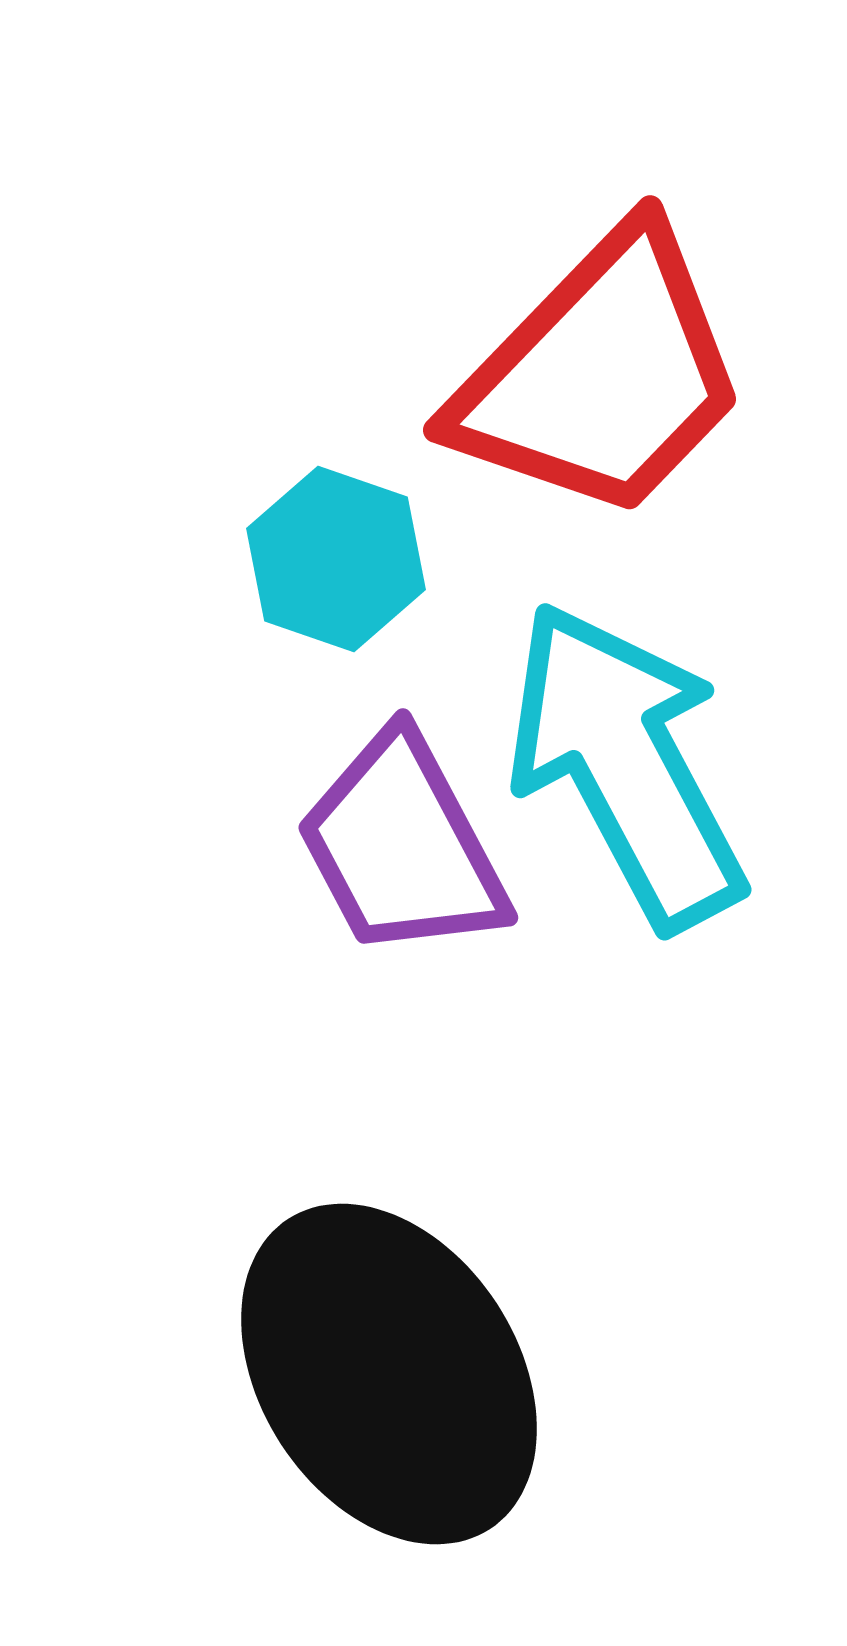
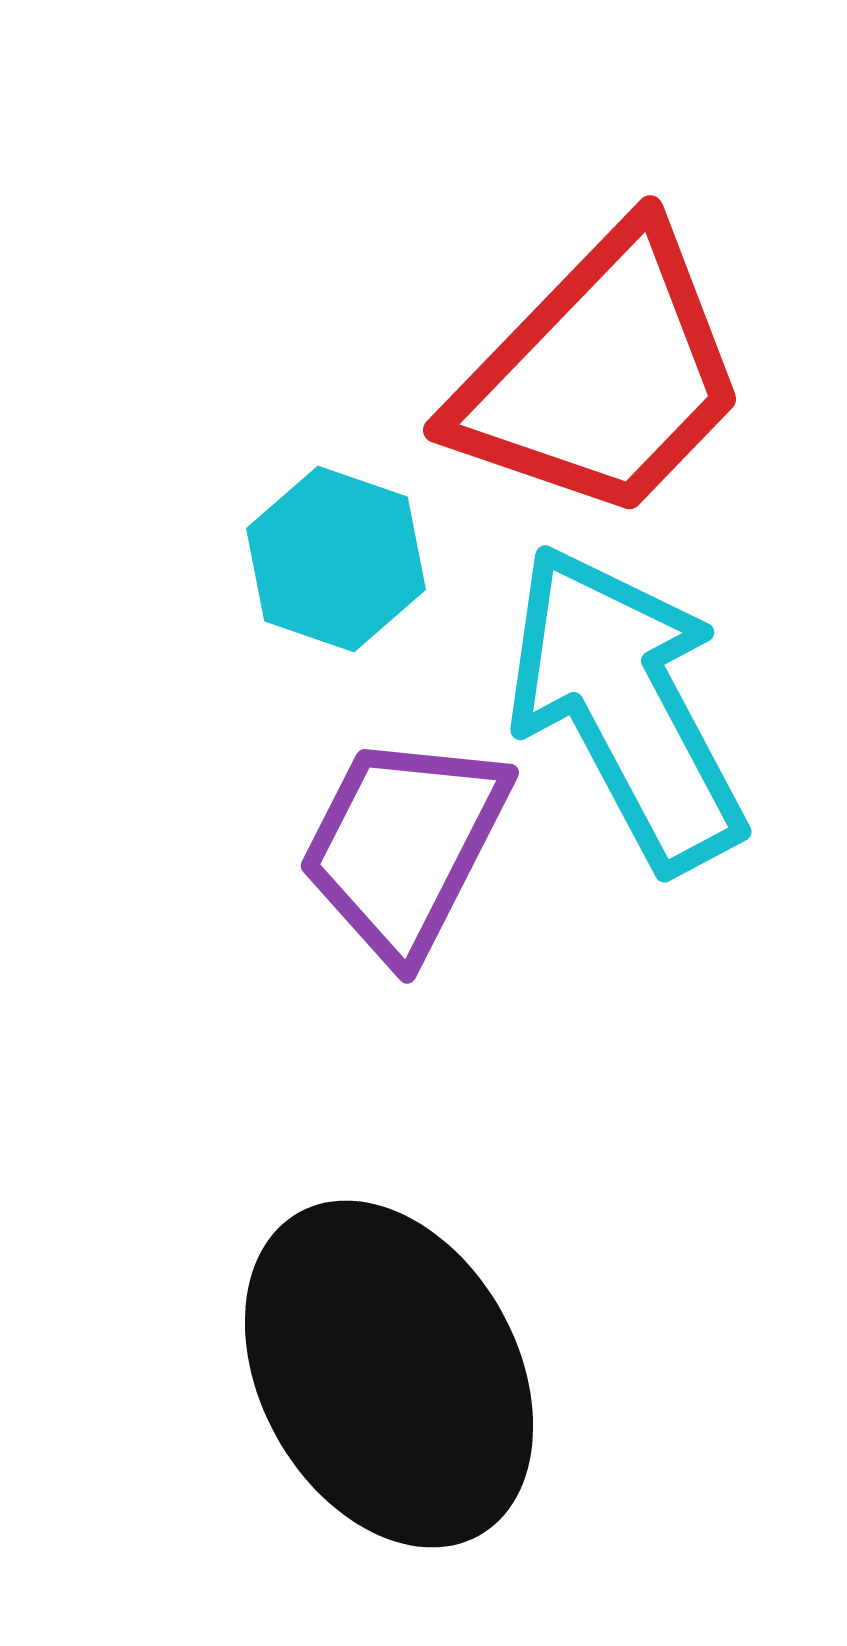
cyan arrow: moved 58 px up
purple trapezoid: moved 2 px right; rotated 55 degrees clockwise
black ellipse: rotated 4 degrees clockwise
